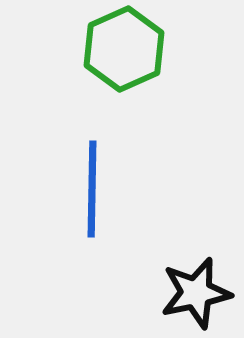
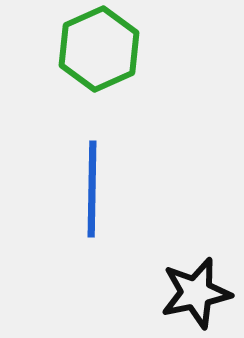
green hexagon: moved 25 px left
